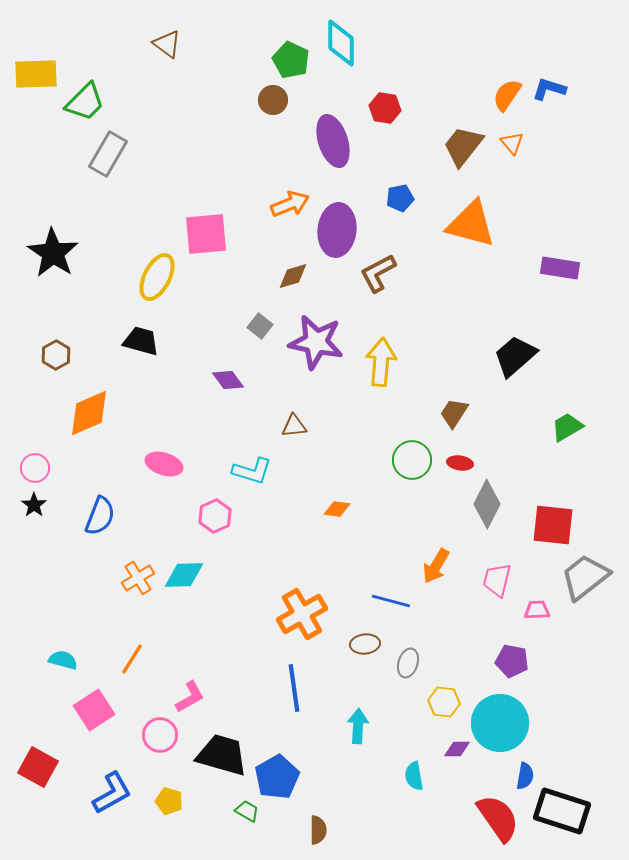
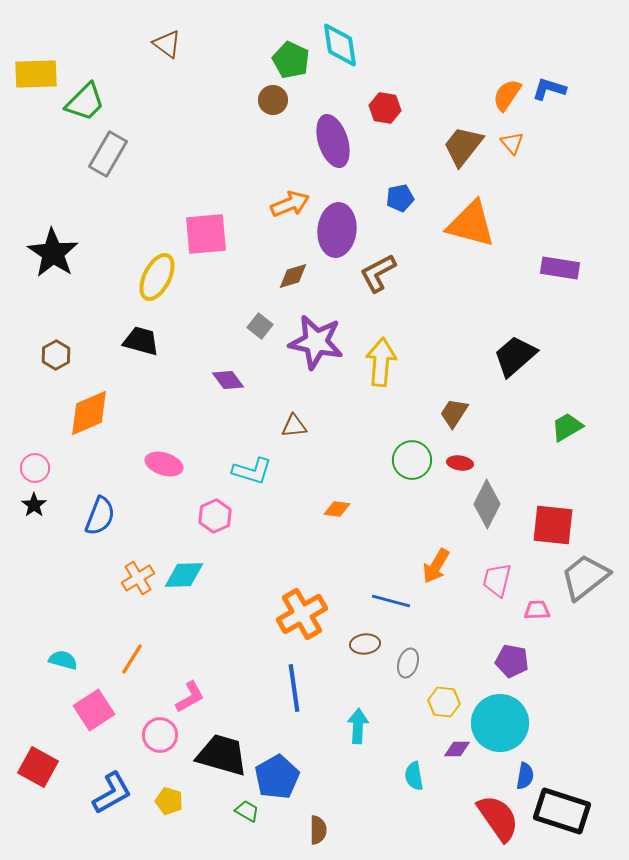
cyan diamond at (341, 43): moved 1 px left, 2 px down; rotated 9 degrees counterclockwise
